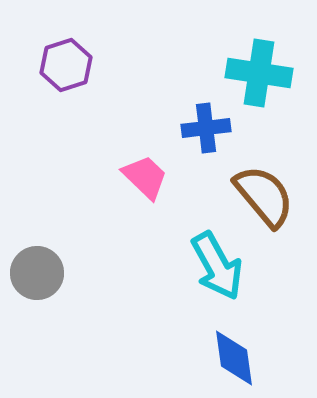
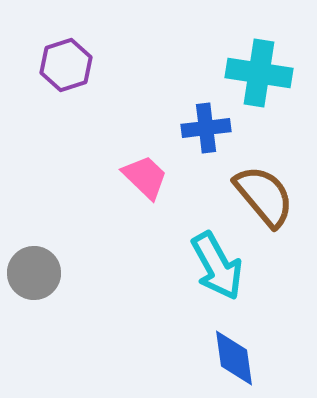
gray circle: moved 3 px left
